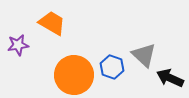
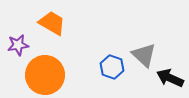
orange circle: moved 29 px left
